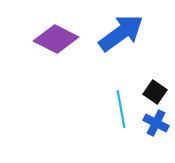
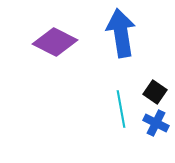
blue arrow: rotated 63 degrees counterclockwise
purple diamond: moved 1 px left, 3 px down
